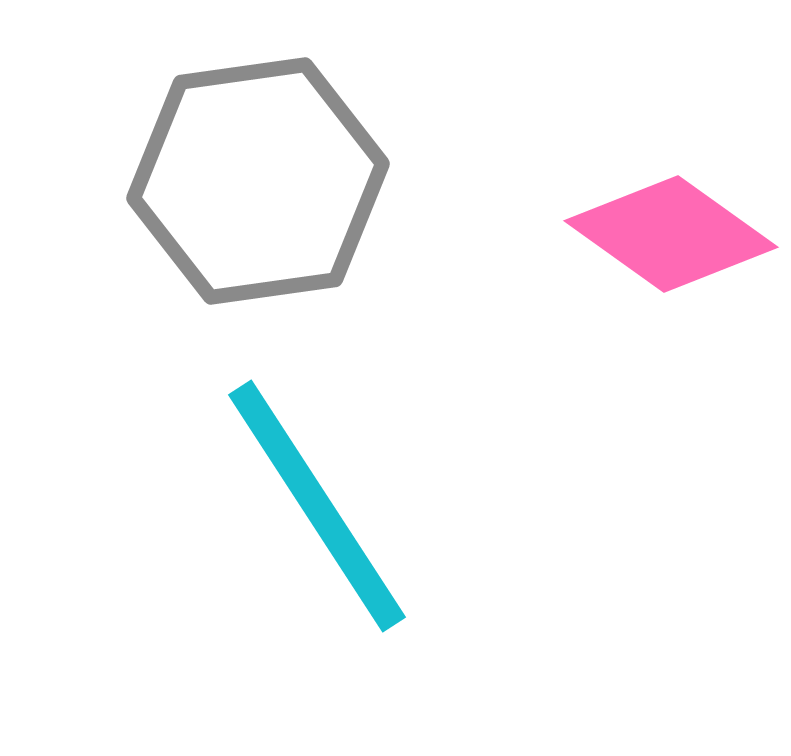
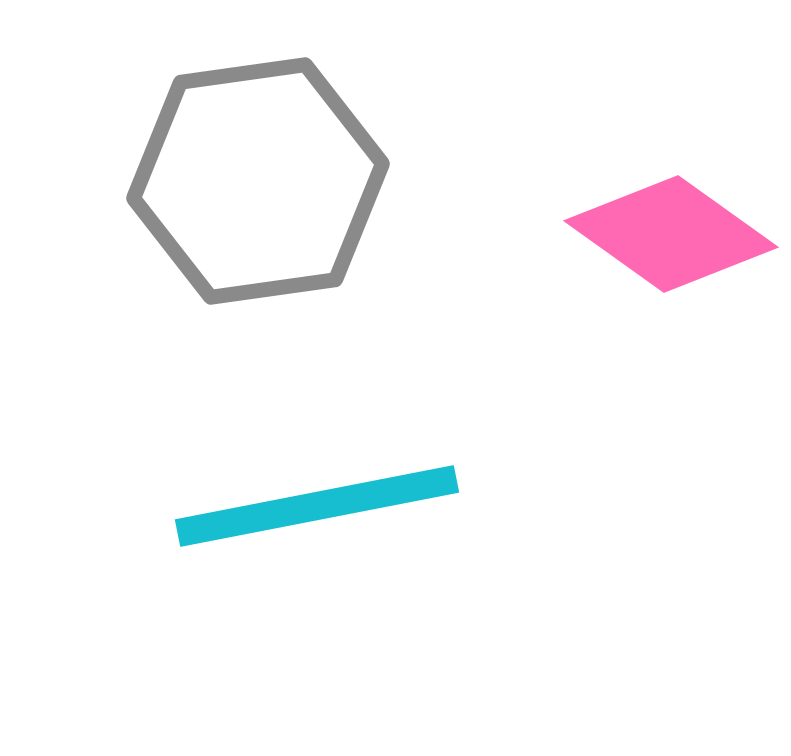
cyan line: rotated 68 degrees counterclockwise
